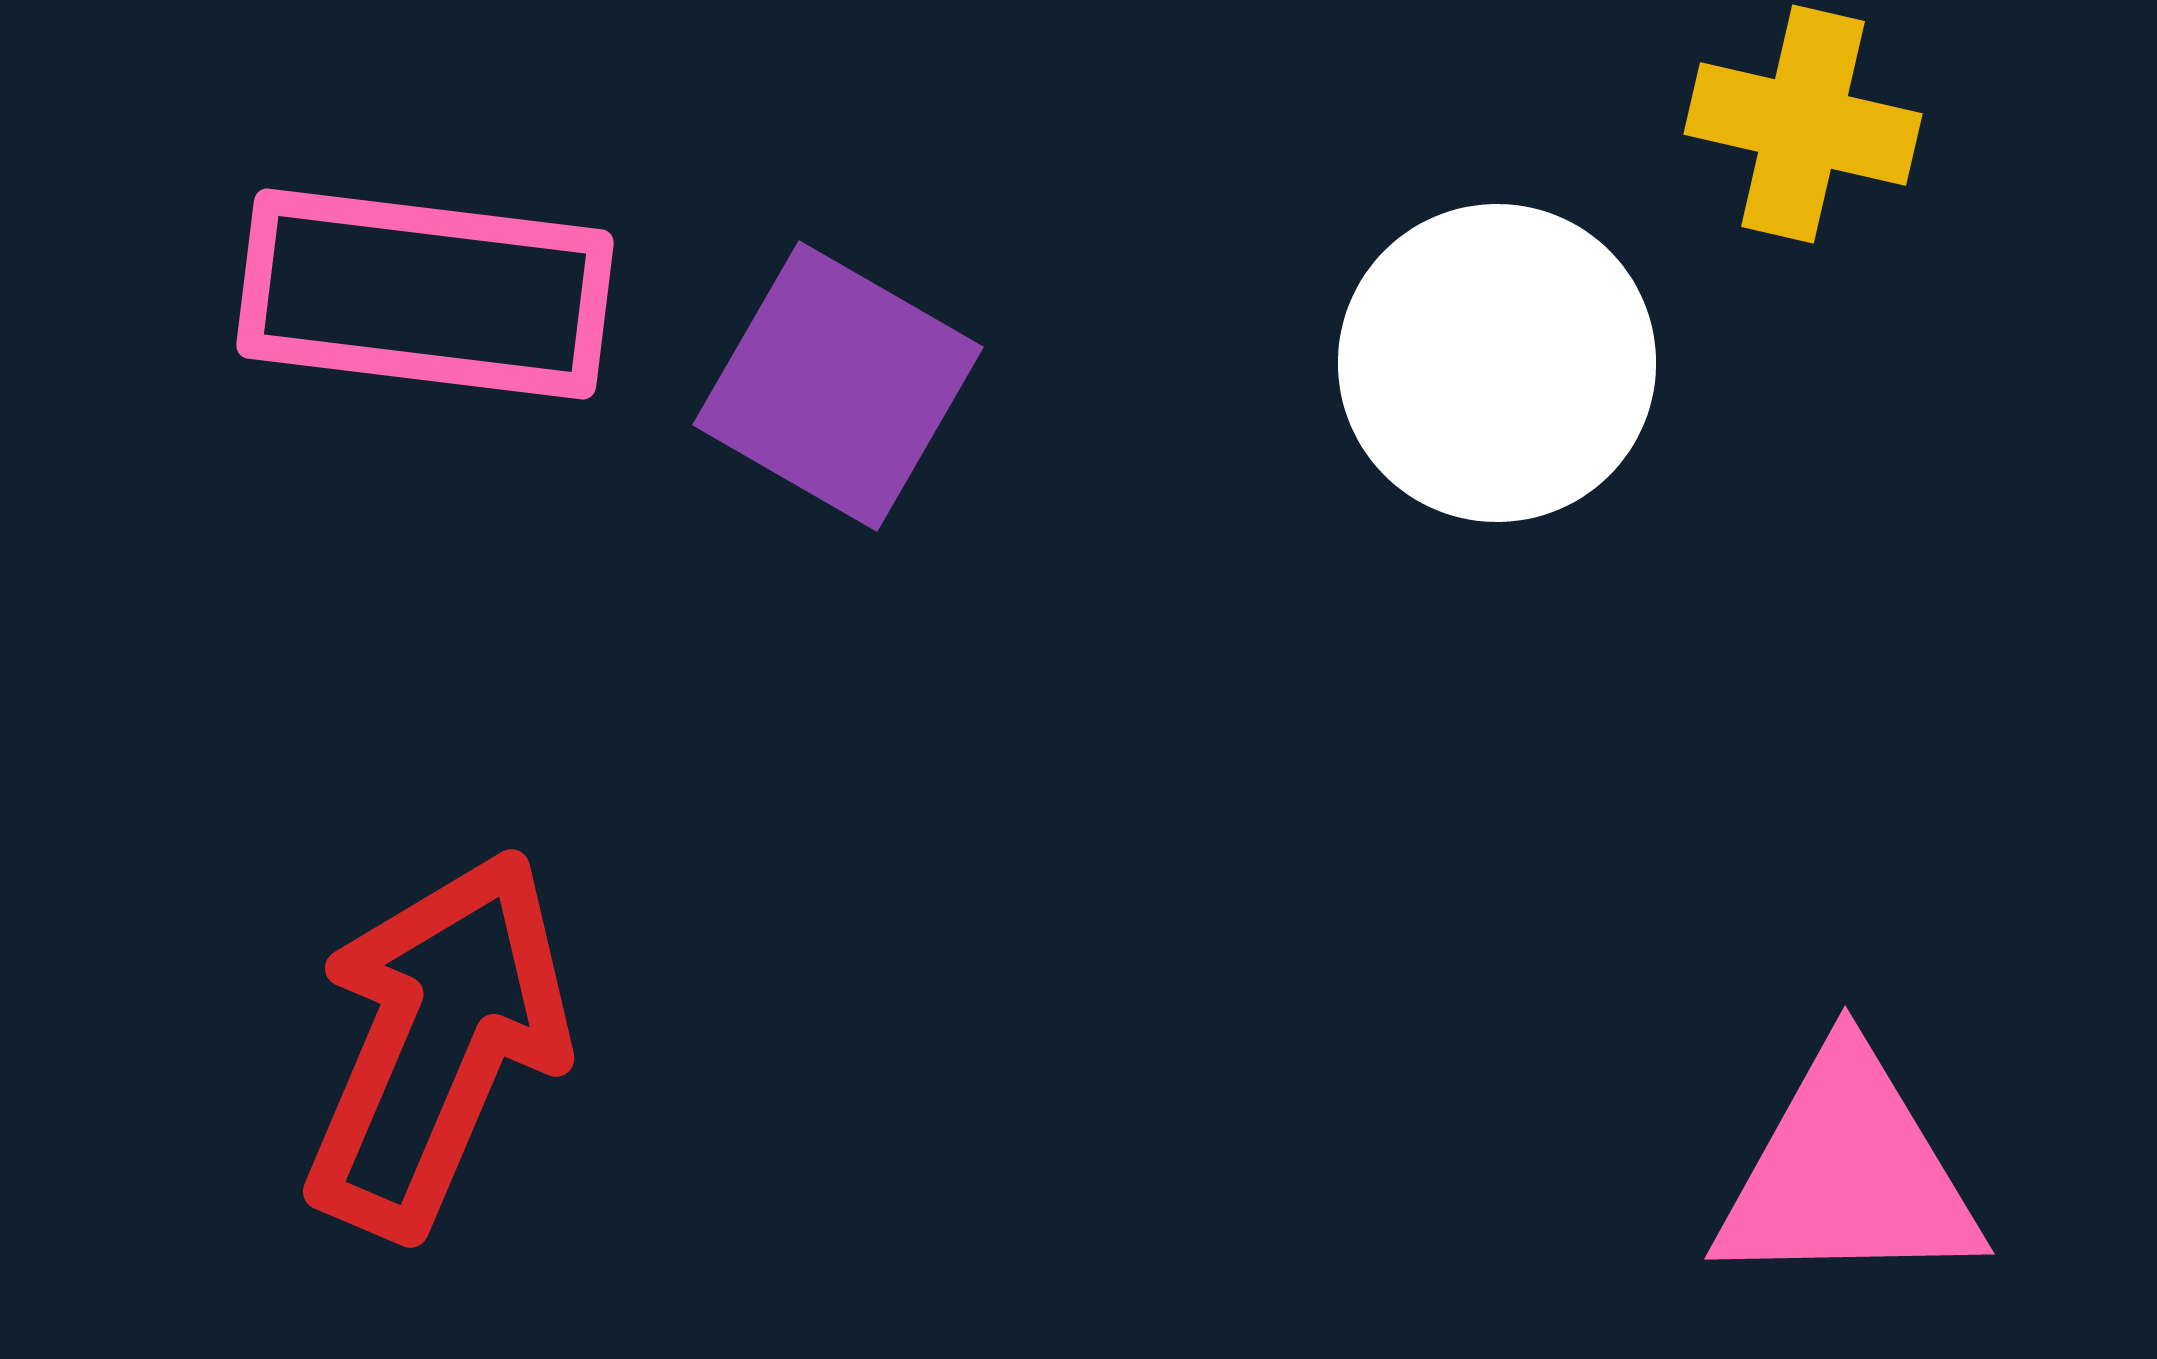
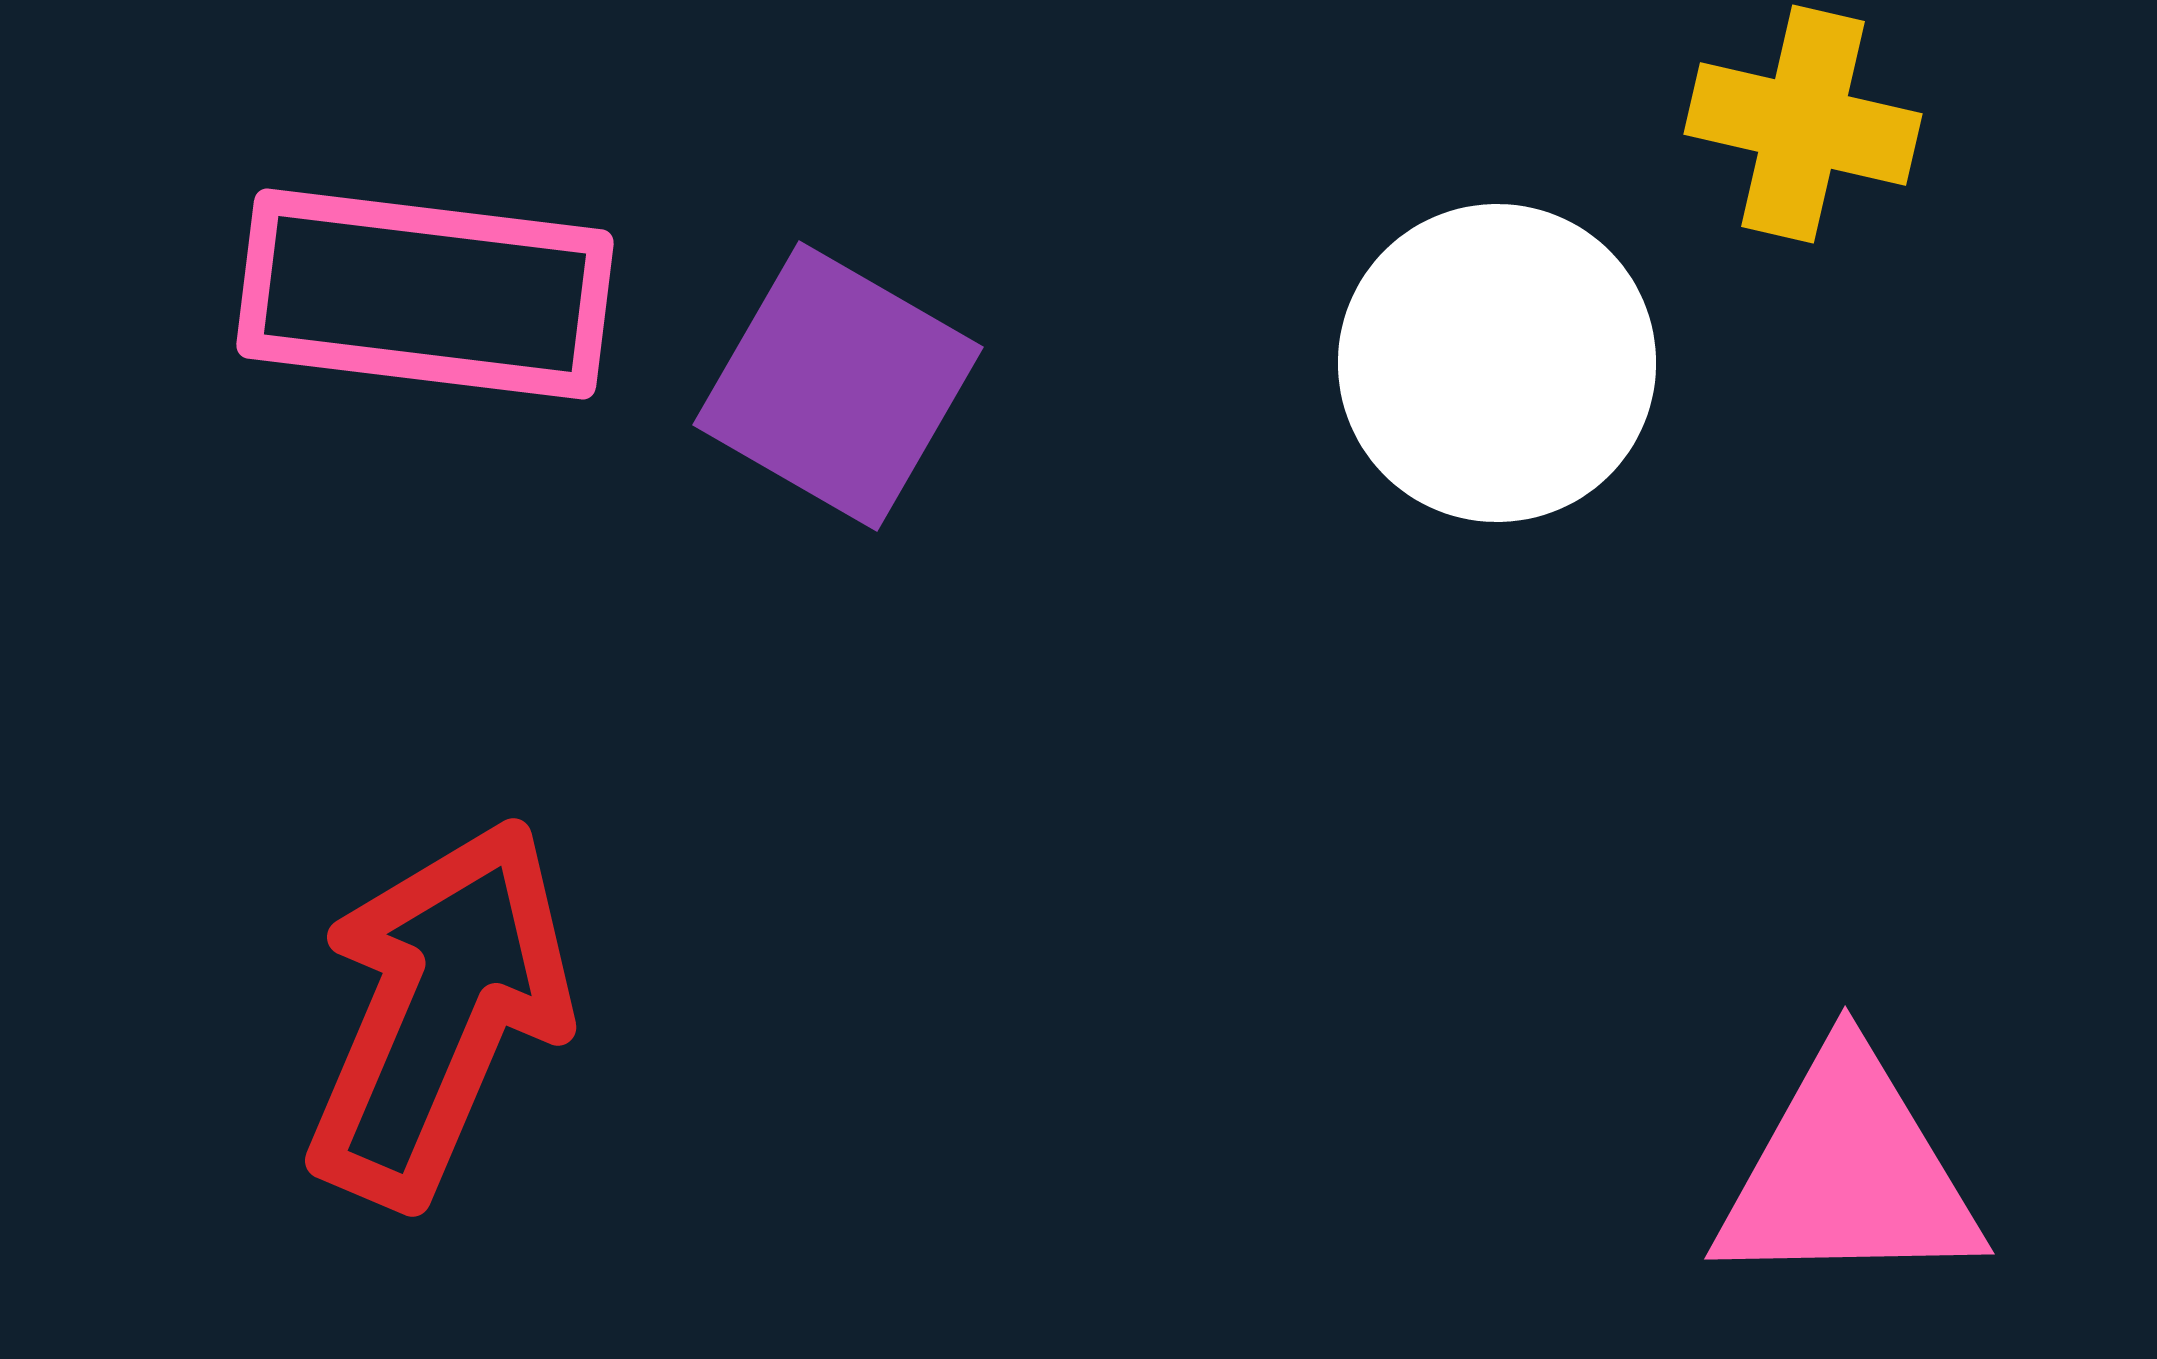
red arrow: moved 2 px right, 31 px up
